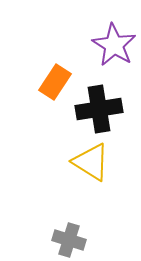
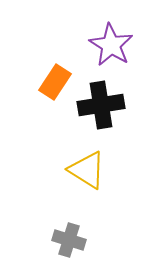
purple star: moved 3 px left
black cross: moved 2 px right, 4 px up
yellow triangle: moved 4 px left, 8 px down
